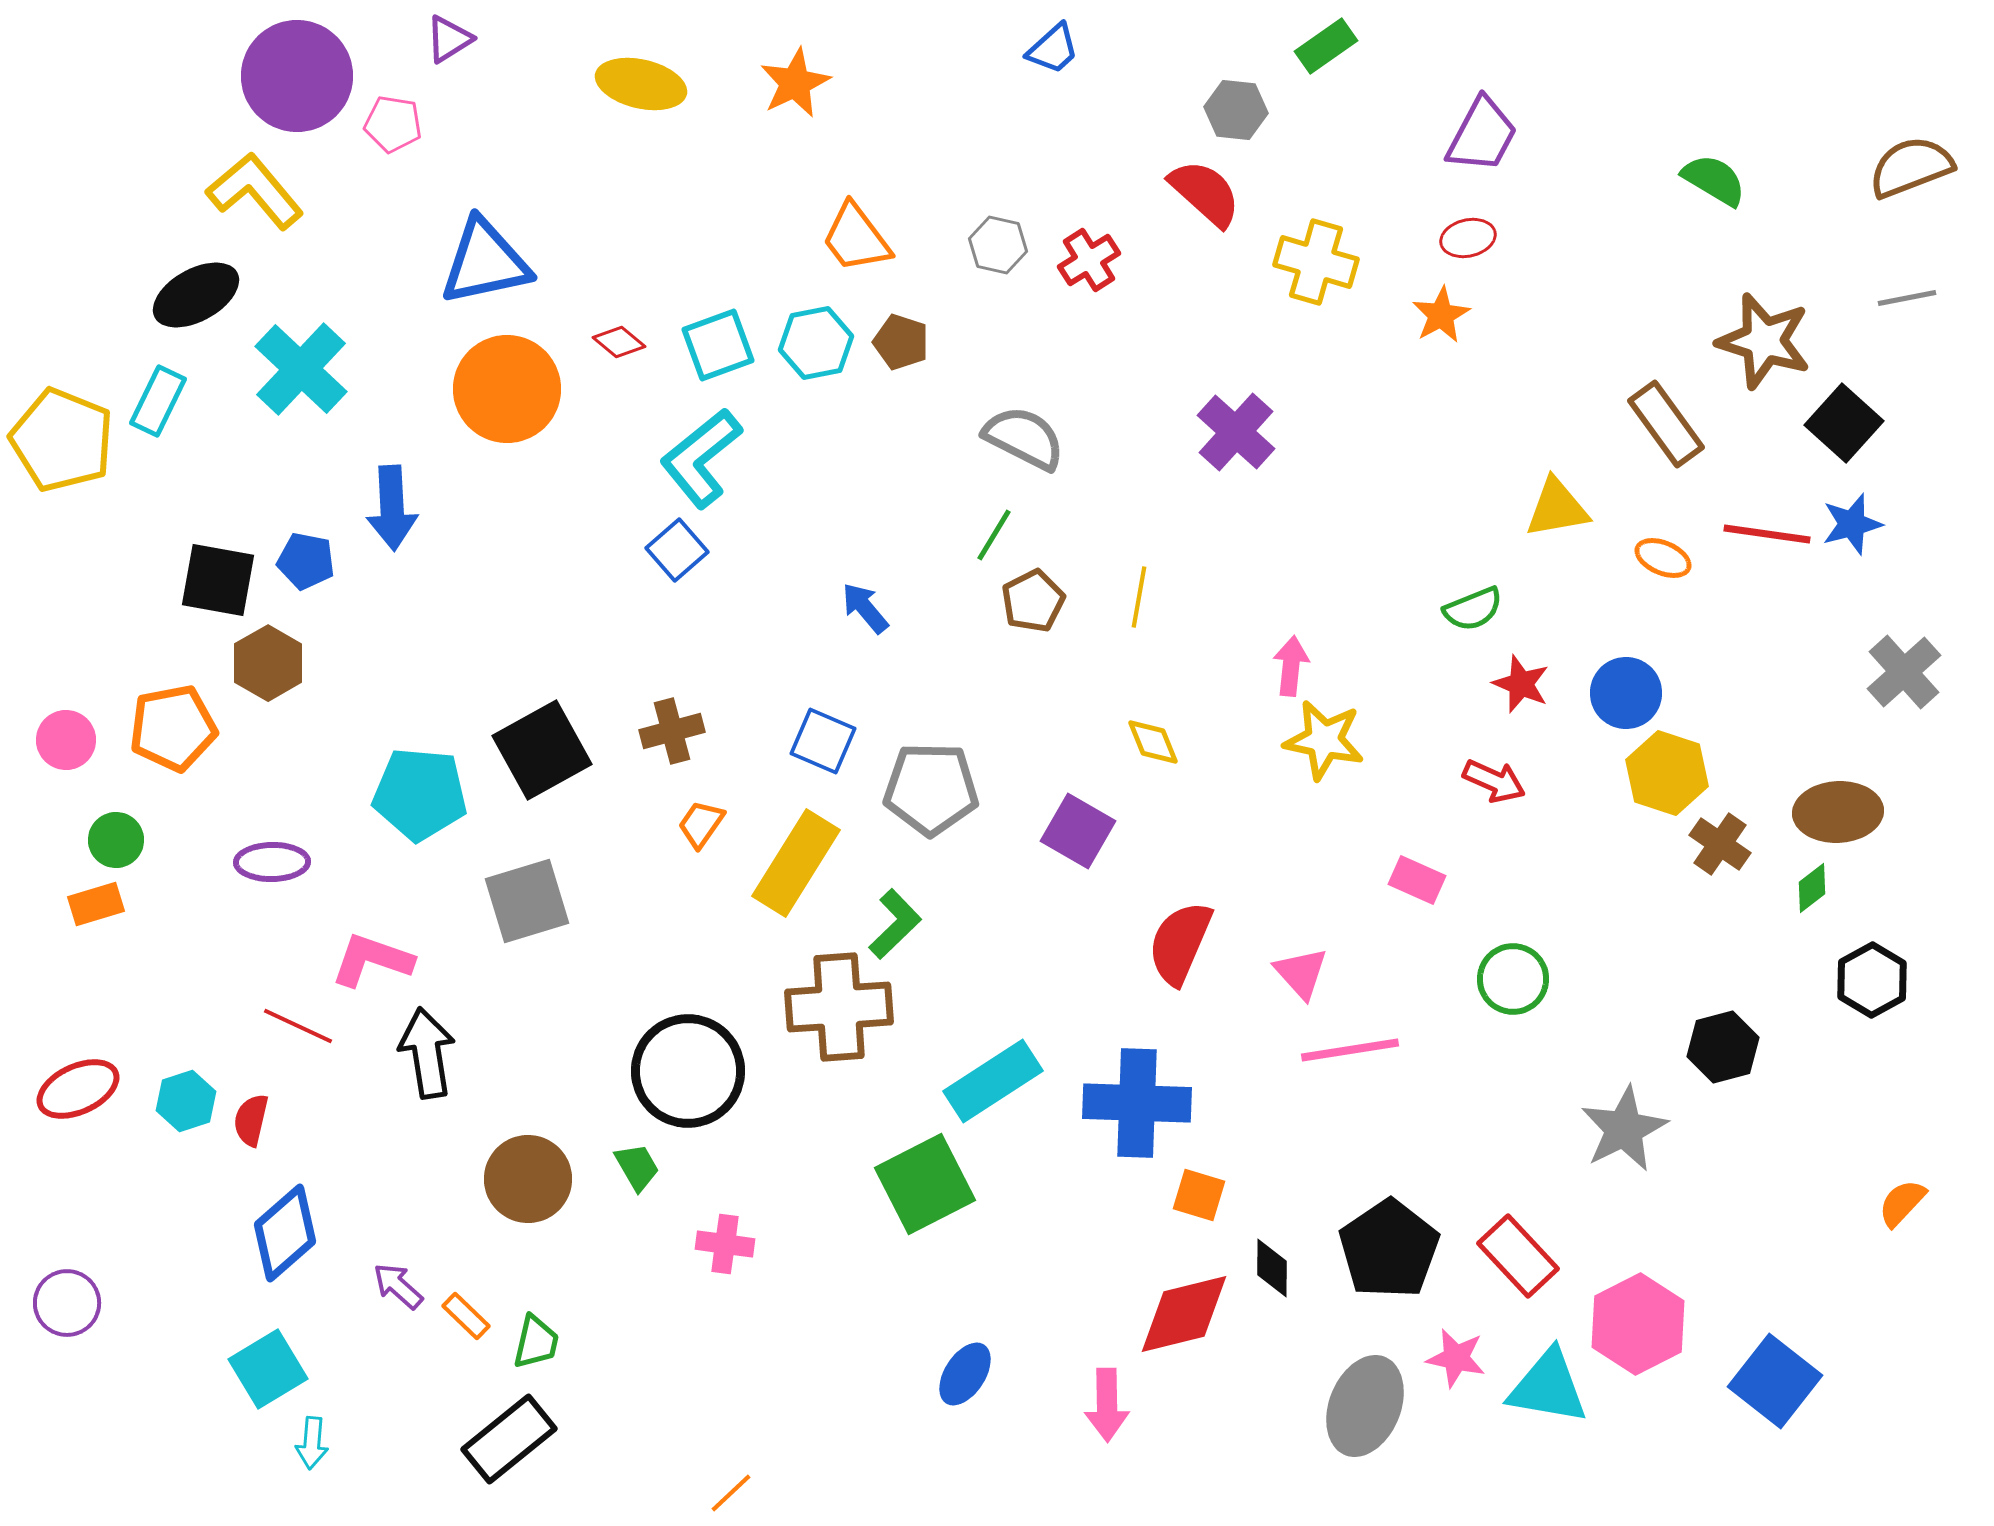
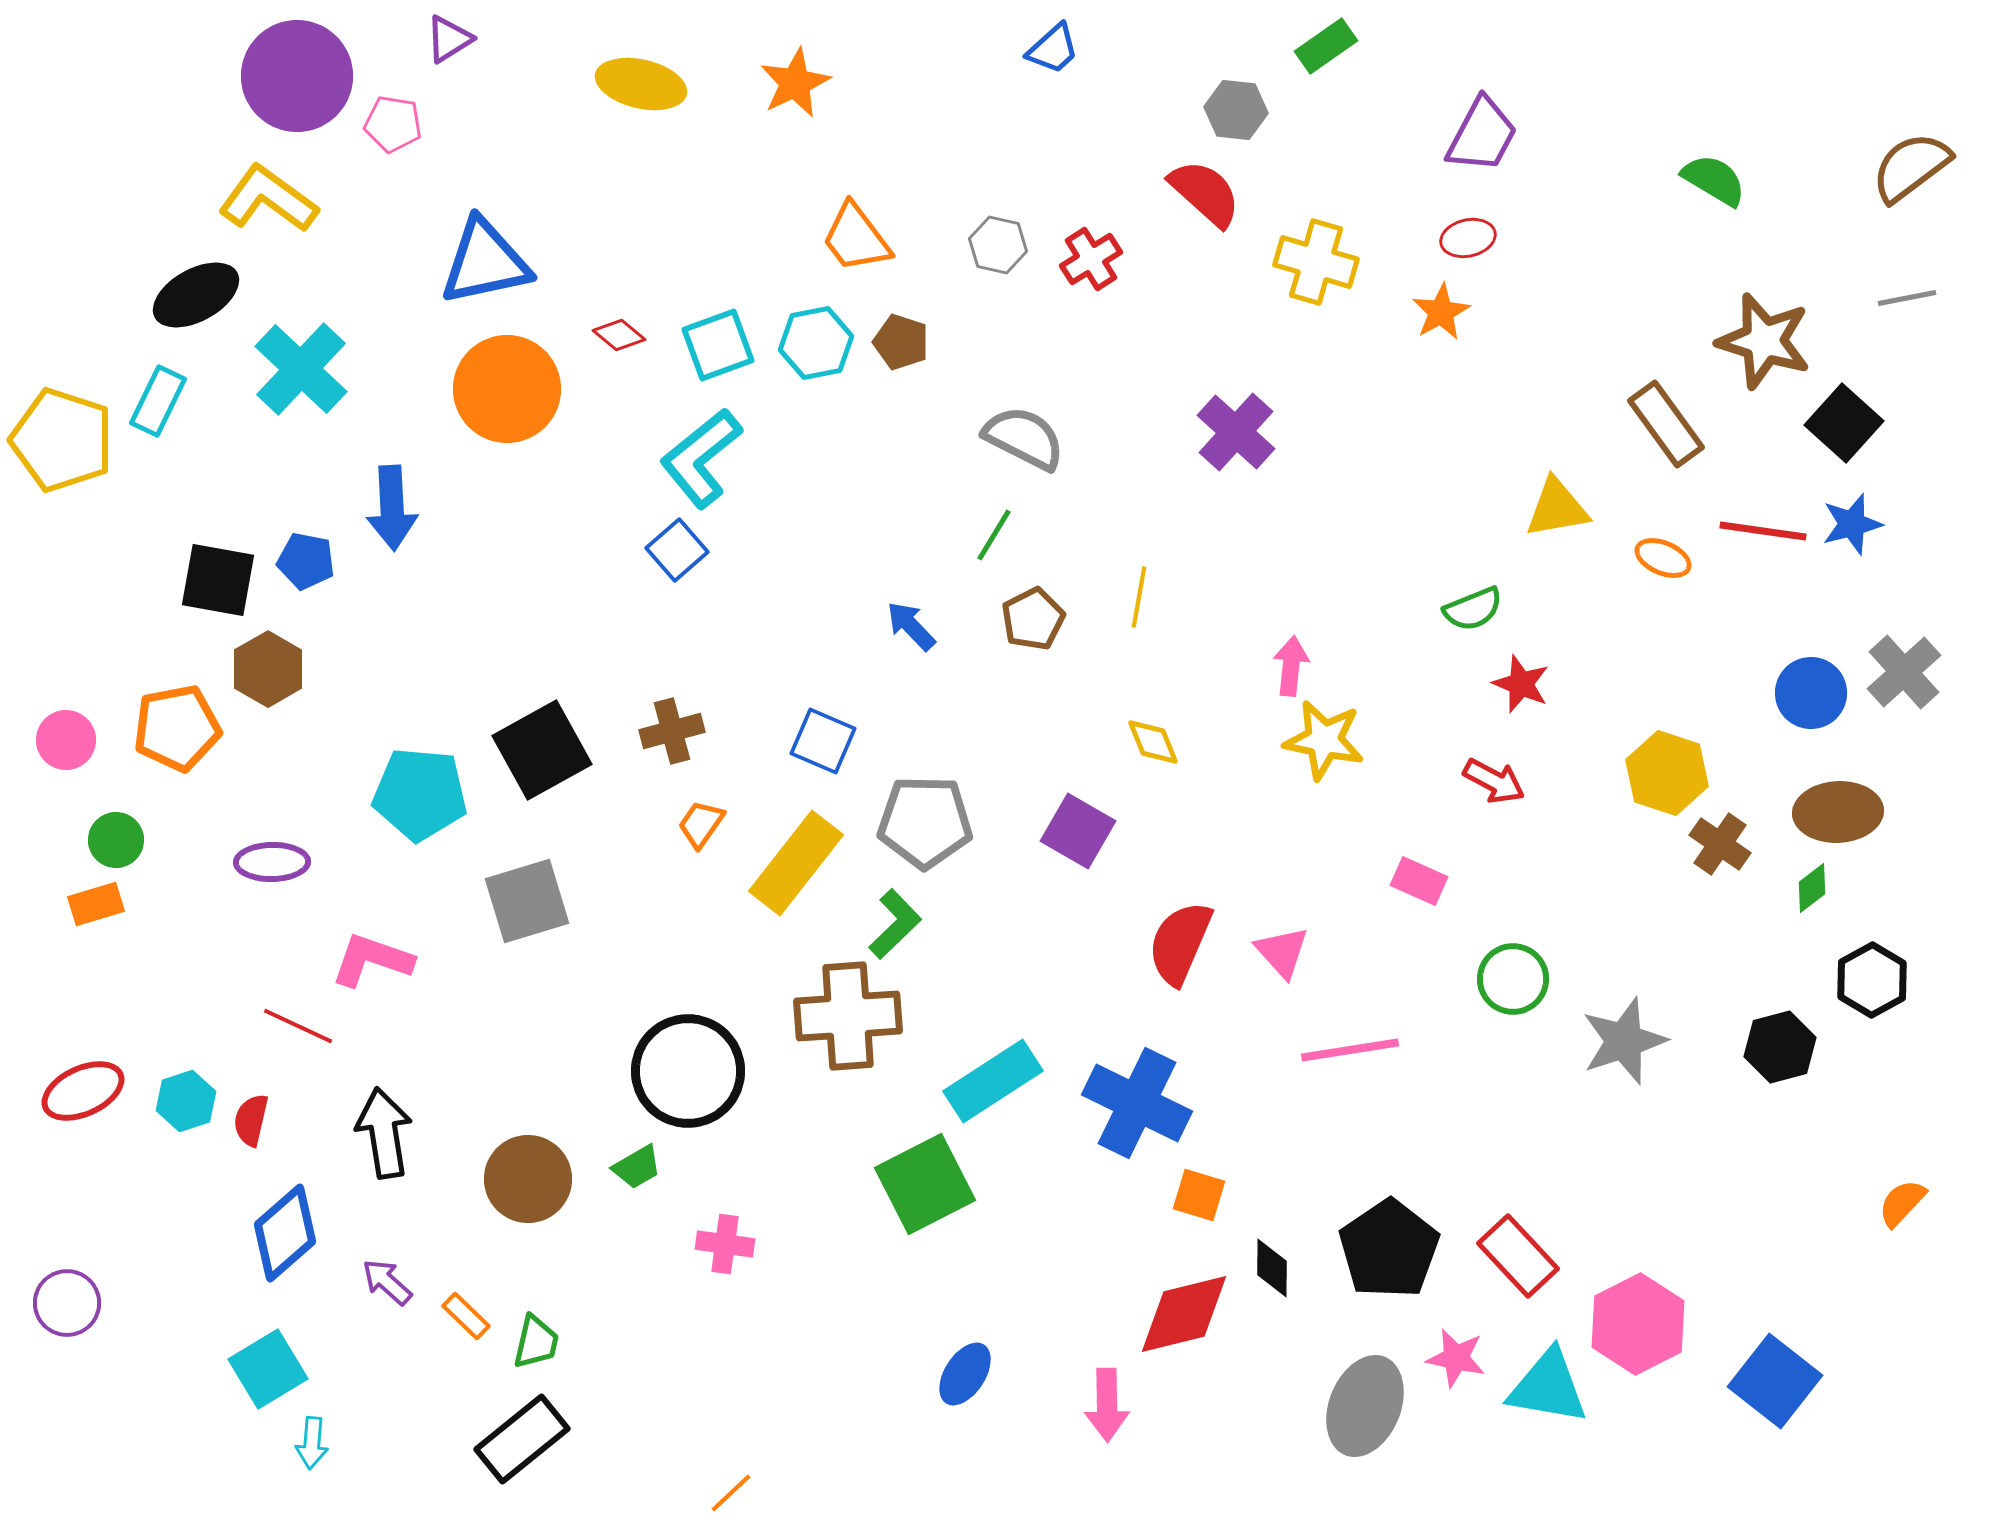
brown semicircle at (1911, 167): rotated 16 degrees counterclockwise
yellow L-shape at (255, 191): moved 13 px right, 8 px down; rotated 14 degrees counterclockwise
red cross at (1089, 260): moved 2 px right, 1 px up
orange star at (1441, 315): moved 3 px up
red diamond at (619, 342): moved 7 px up
yellow pentagon at (62, 440): rotated 4 degrees counterclockwise
red line at (1767, 534): moved 4 px left, 3 px up
brown pentagon at (1033, 601): moved 18 px down
blue arrow at (865, 608): moved 46 px right, 18 px down; rotated 4 degrees counterclockwise
brown hexagon at (268, 663): moved 6 px down
blue circle at (1626, 693): moved 185 px right
orange pentagon at (173, 728): moved 4 px right
red arrow at (1494, 781): rotated 4 degrees clockwise
gray pentagon at (931, 789): moved 6 px left, 33 px down
yellow rectangle at (796, 863): rotated 6 degrees clockwise
pink rectangle at (1417, 880): moved 2 px right, 1 px down
pink triangle at (1301, 973): moved 19 px left, 21 px up
brown cross at (839, 1007): moved 9 px right, 9 px down
black hexagon at (1723, 1047): moved 57 px right
black arrow at (427, 1053): moved 43 px left, 80 px down
red ellipse at (78, 1089): moved 5 px right, 2 px down
blue cross at (1137, 1103): rotated 24 degrees clockwise
gray star at (1624, 1129): moved 88 px up; rotated 8 degrees clockwise
green trapezoid at (637, 1167): rotated 90 degrees clockwise
purple arrow at (398, 1286): moved 11 px left, 4 px up
black rectangle at (509, 1439): moved 13 px right
